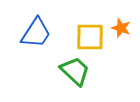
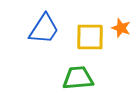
blue trapezoid: moved 8 px right, 4 px up
green trapezoid: moved 3 px right, 7 px down; rotated 48 degrees counterclockwise
